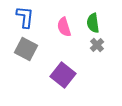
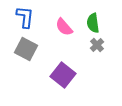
pink semicircle: rotated 24 degrees counterclockwise
